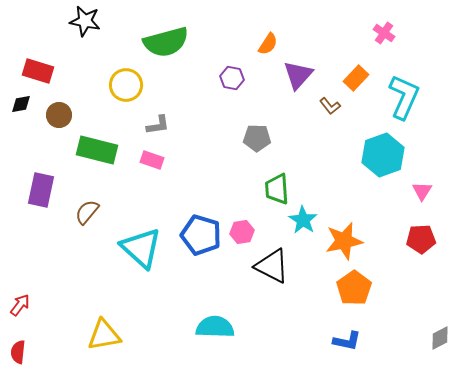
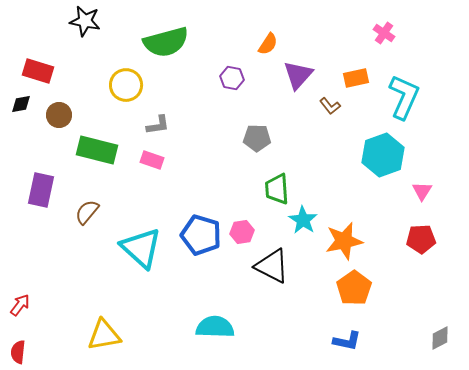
orange rectangle: rotated 35 degrees clockwise
